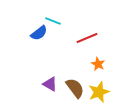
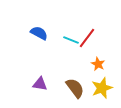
cyan line: moved 18 px right, 19 px down
blue semicircle: rotated 114 degrees counterclockwise
red line: rotated 30 degrees counterclockwise
purple triangle: moved 10 px left; rotated 21 degrees counterclockwise
yellow star: moved 3 px right, 4 px up
